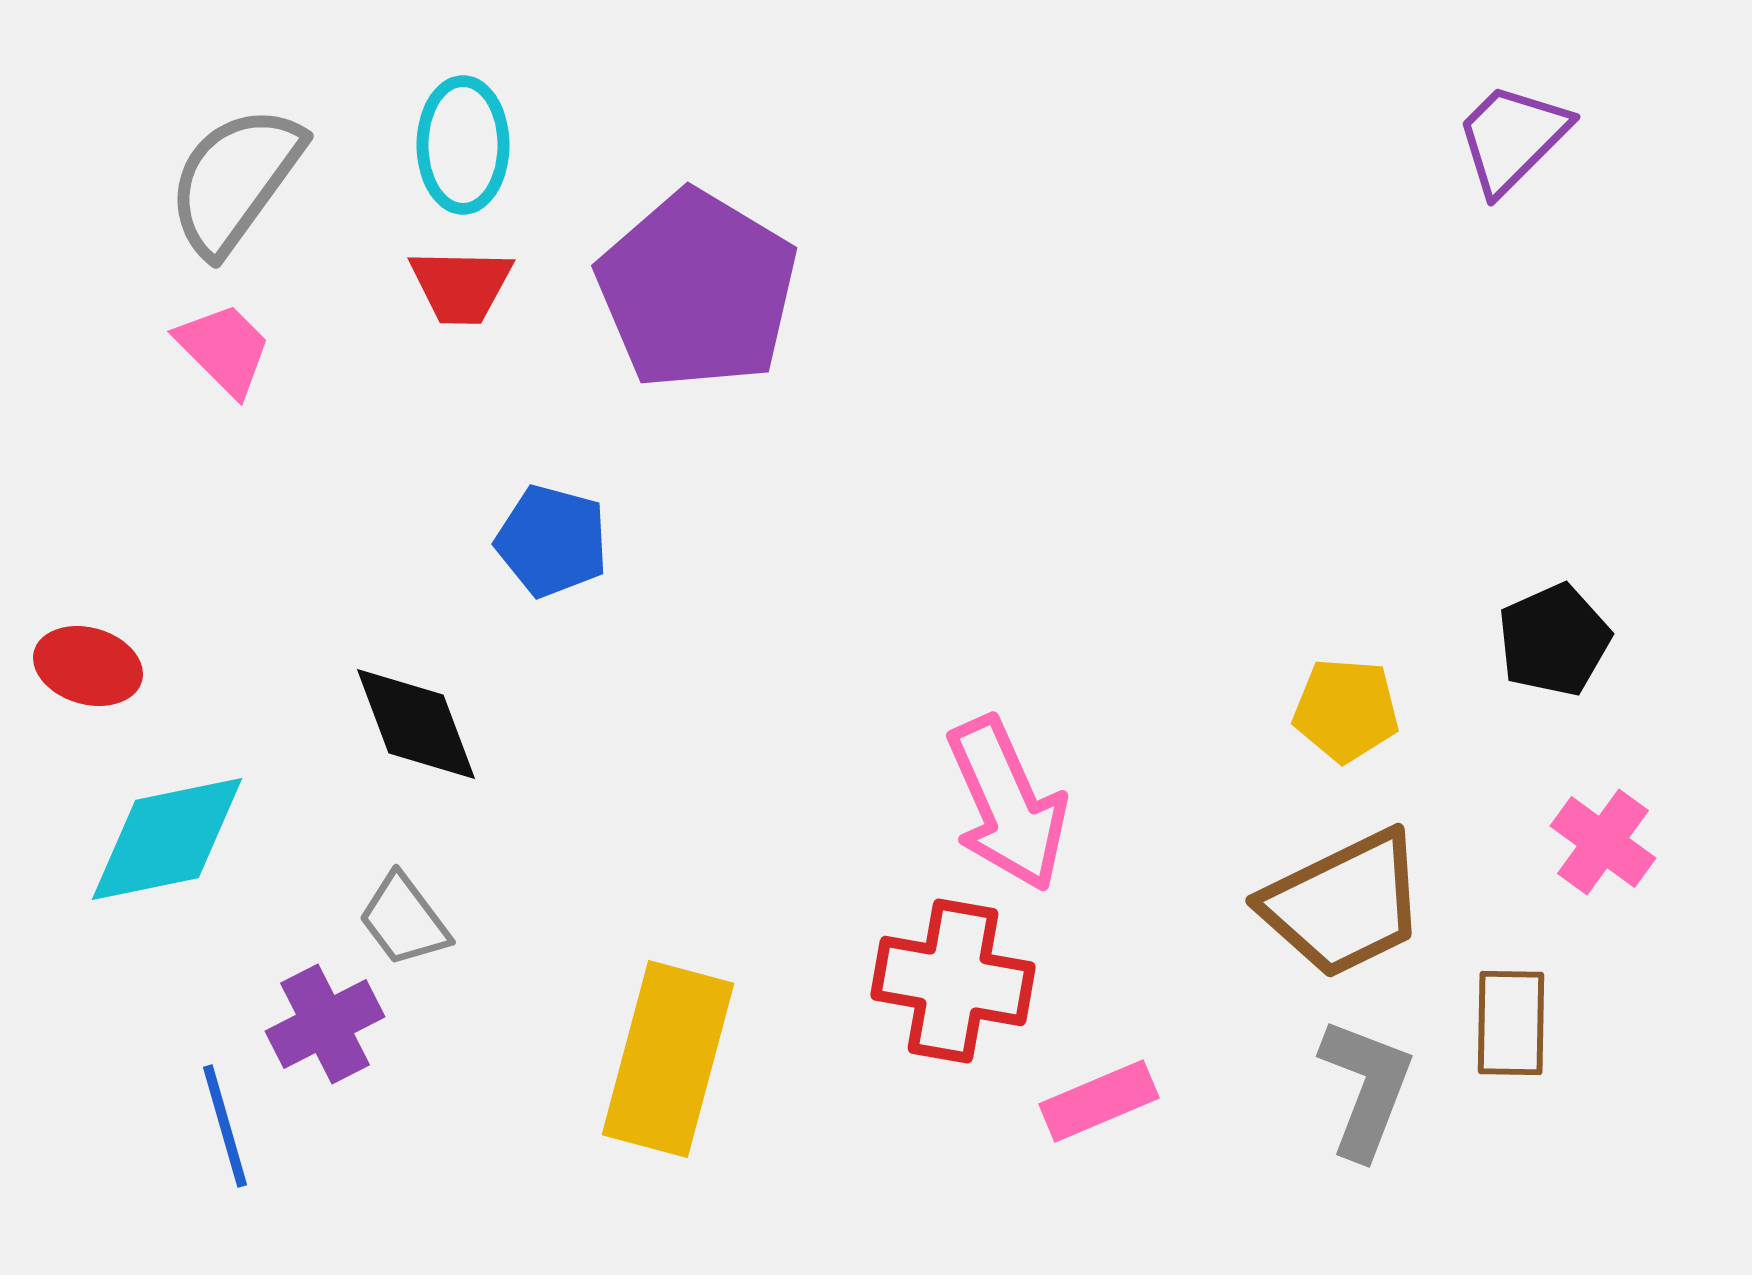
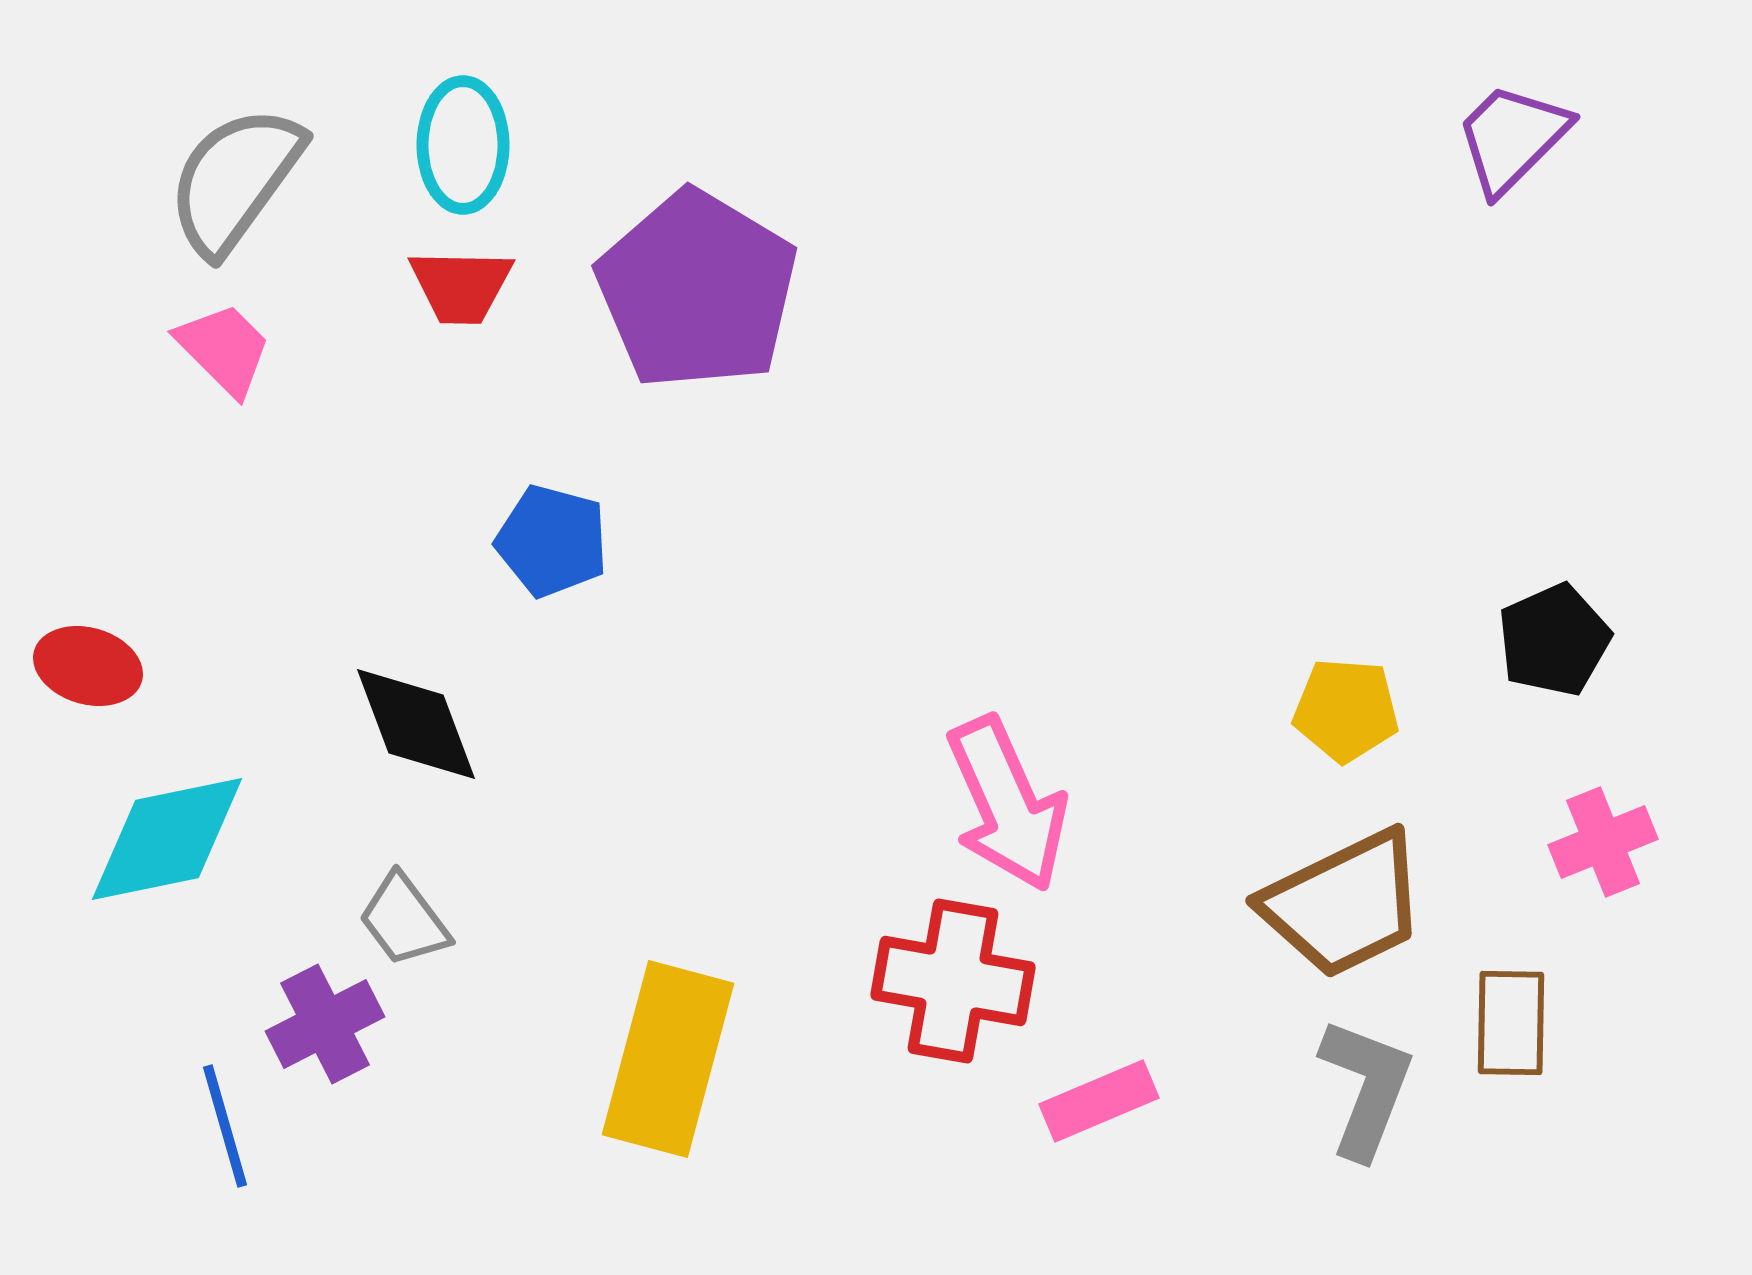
pink cross: rotated 32 degrees clockwise
